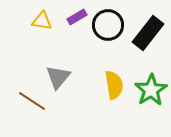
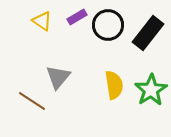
yellow triangle: rotated 25 degrees clockwise
